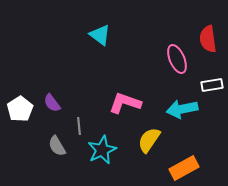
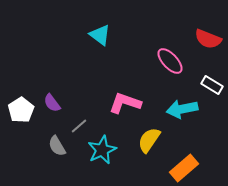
red semicircle: rotated 60 degrees counterclockwise
pink ellipse: moved 7 px left, 2 px down; rotated 20 degrees counterclockwise
white rectangle: rotated 40 degrees clockwise
white pentagon: moved 1 px right, 1 px down
gray line: rotated 54 degrees clockwise
orange rectangle: rotated 12 degrees counterclockwise
